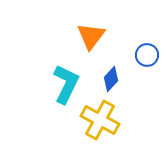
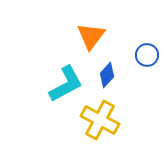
blue diamond: moved 4 px left, 4 px up
cyan L-shape: rotated 36 degrees clockwise
